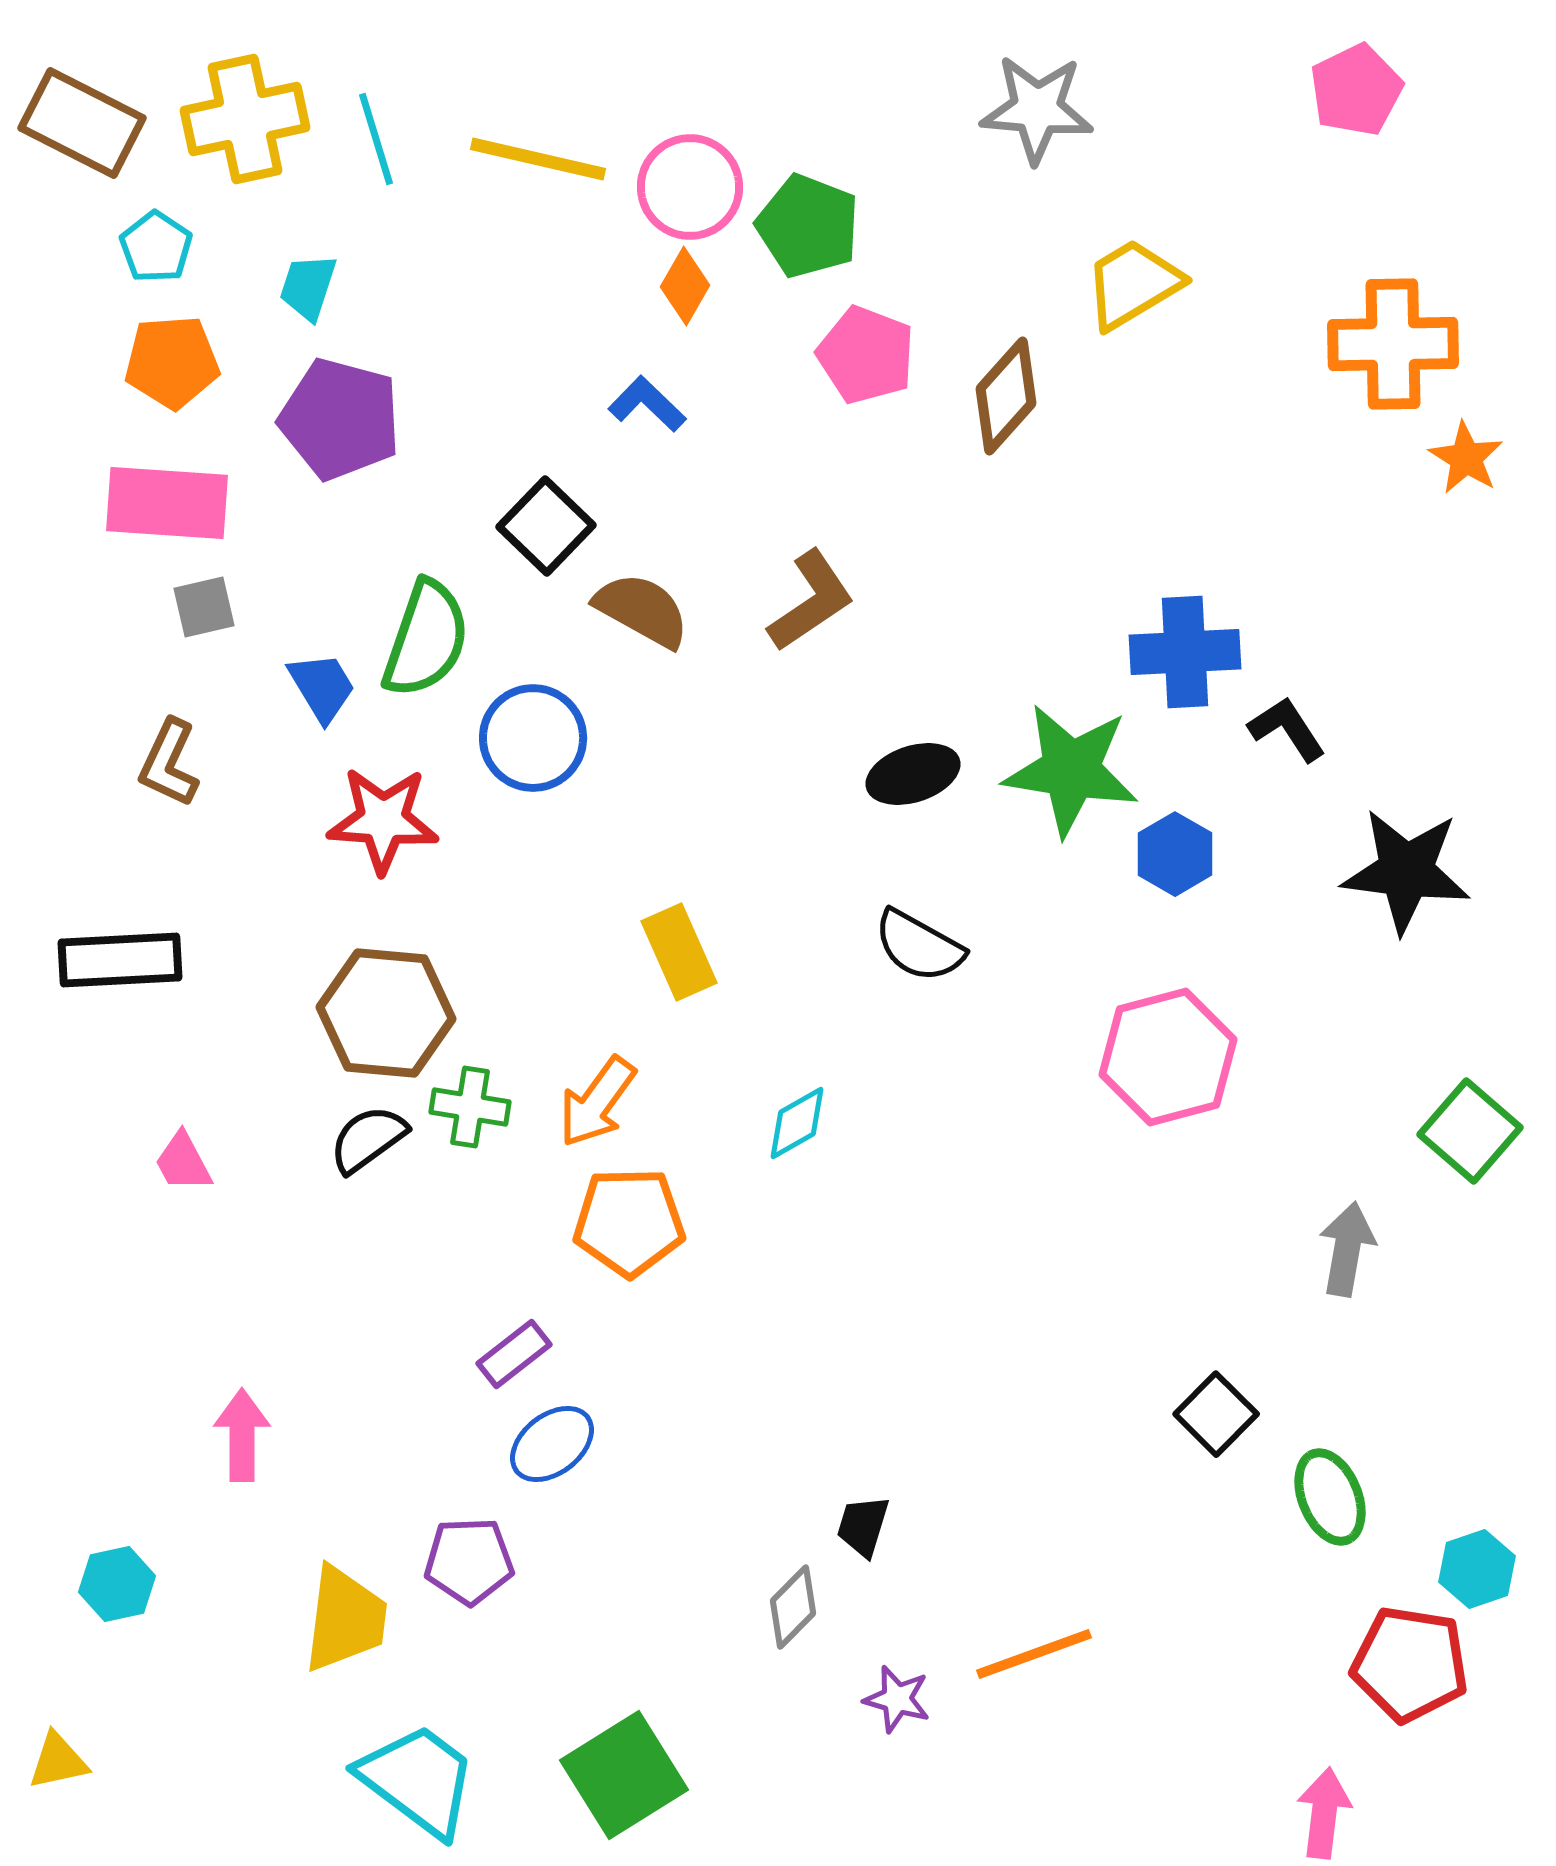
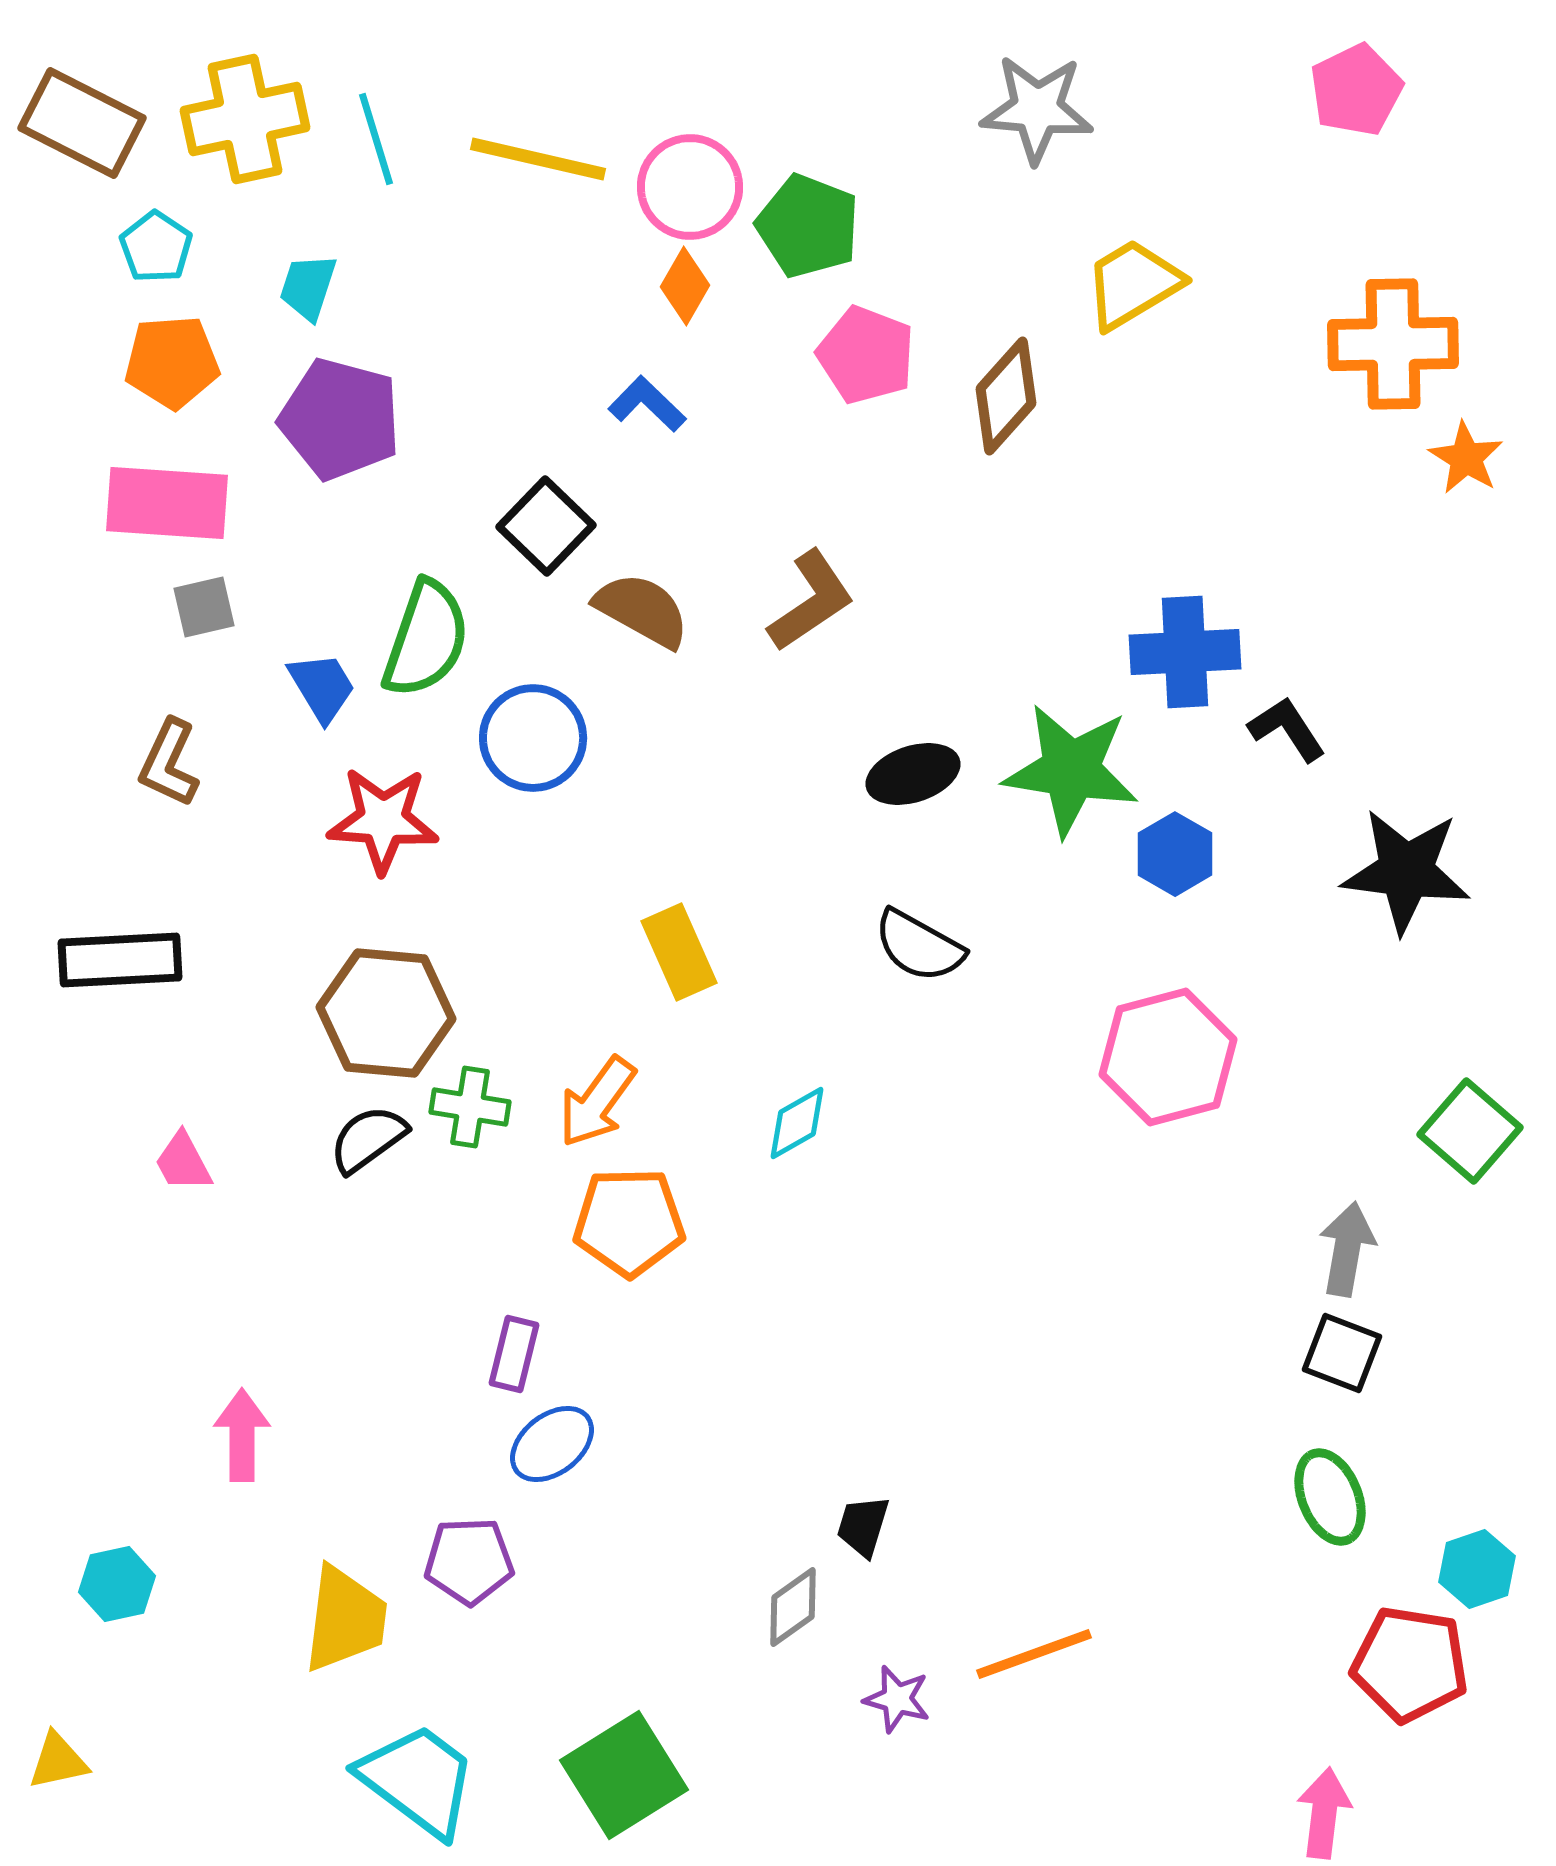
purple rectangle at (514, 1354): rotated 38 degrees counterclockwise
black square at (1216, 1414): moved 126 px right, 61 px up; rotated 24 degrees counterclockwise
gray diamond at (793, 1607): rotated 10 degrees clockwise
